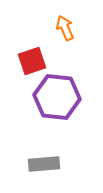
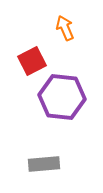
red square: rotated 8 degrees counterclockwise
purple hexagon: moved 5 px right
